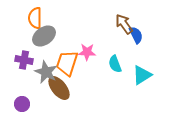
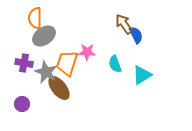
purple cross: moved 3 px down
